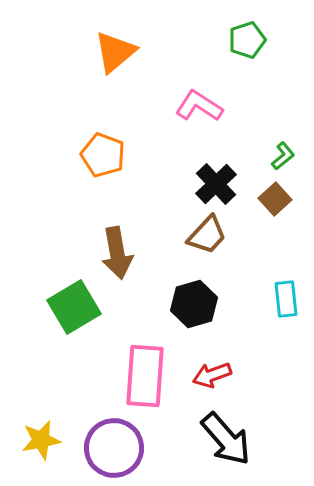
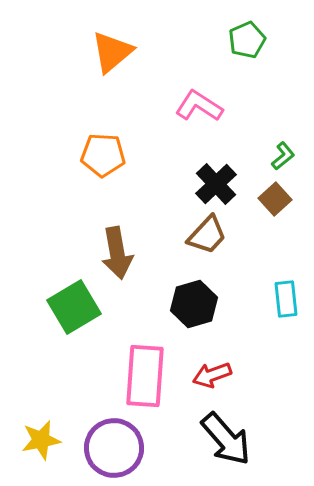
green pentagon: rotated 6 degrees counterclockwise
orange triangle: moved 3 px left
orange pentagon: rotated 18 degrees counterclockwise
